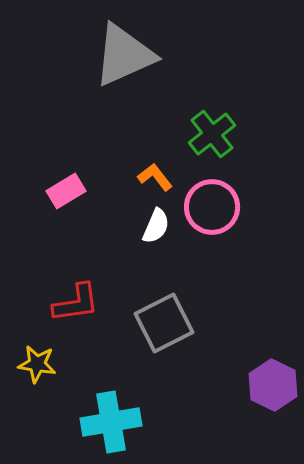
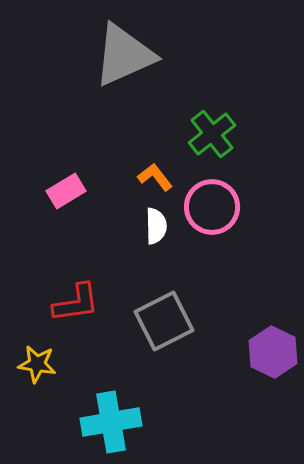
white semicircle: rotated 24 degrees counterclockwise
gray square: moved 2 px up
purple hexagon: moved 33 px up
